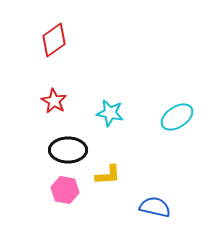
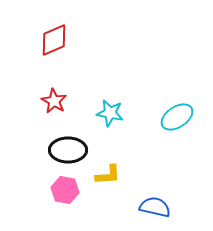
red diamond: rotated 12 degrees clockwise
